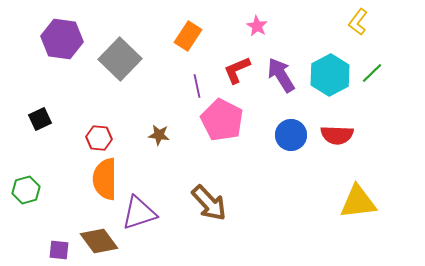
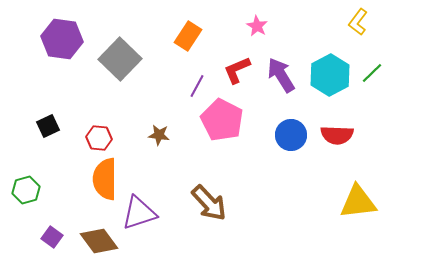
purple line: rotated 40 degrees clockwise
black square: moved 8 px right, 7 px down
purple square: moved 7 px left, 13 px up; rotated 30 degrees clockwise
